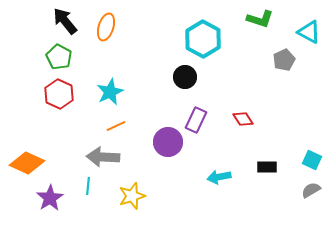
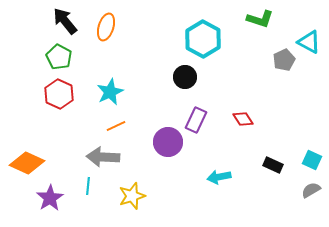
cyan triangle: moved 10 px down
black rectangle: moved 6 px right, 2 px up; rotated 24 degrees clockwise
